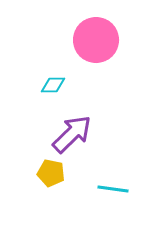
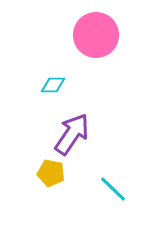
pink circle: moved 5 px up
purple arrow: rotated 12 degrees counterclockwise
cyan line: rotated 36 degrees clockwise
